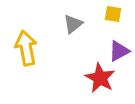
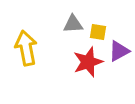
yellow square: moved 15 px left, 18 px down
gray triangle: rotated 35 degrees clockwise
red star: moved 12 px left, 16 px up; rotated 24 degrees clockwise
